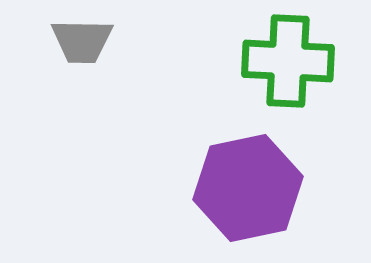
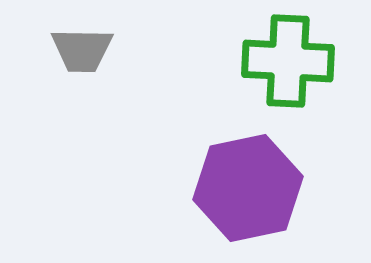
gray trapezoid: moved 9 px down
